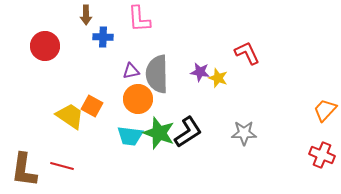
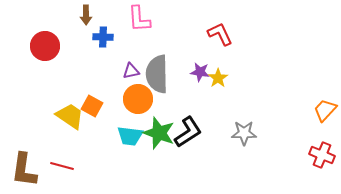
red L-shape: moved 27 px left, 19 px up
yellow star: rotated 18 degrees clockwise
